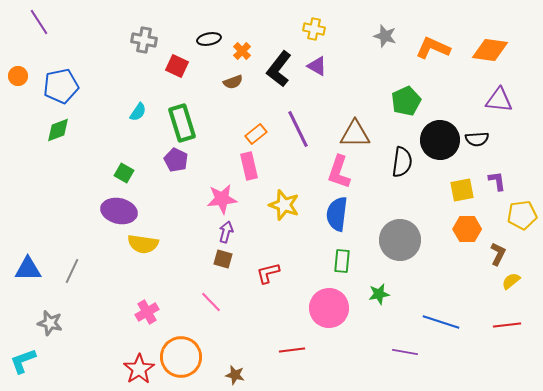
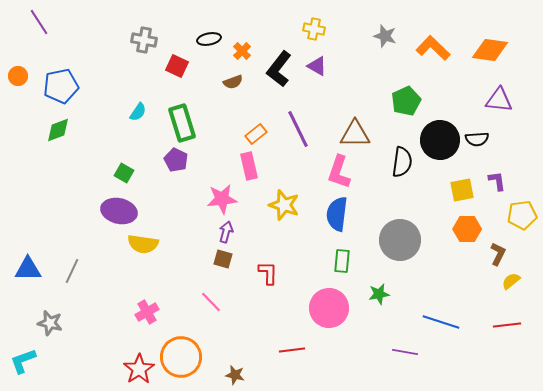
orange L-shape at (433, 48): rotated 20 degrees clockwise
red L-shape at (268, 273): rotated 105 degrees clockwise
